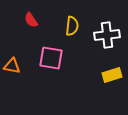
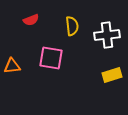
red semicircle: rotated 77 degrees counterclockwise
yellow semicircle: rotated 12 degrees counterclockwise
orange triangle: rotated 18 degrees counterclockwise
